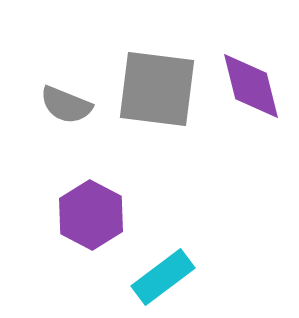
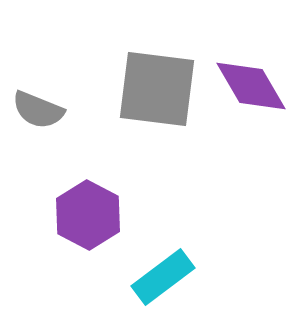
purple diamond: rotated 16 degrees counterclockwise
gray semicircle: moved 28 px left, 5 px down
purple hexagon: moved 3 px left
